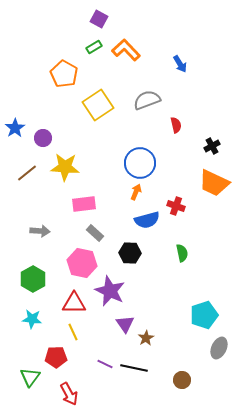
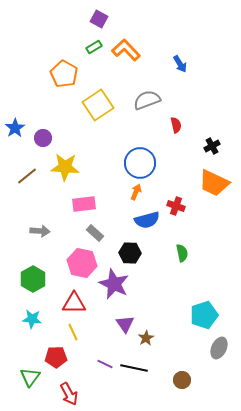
brown line: moved 3 px down
purple star: moved 4 px right, 7 px up
